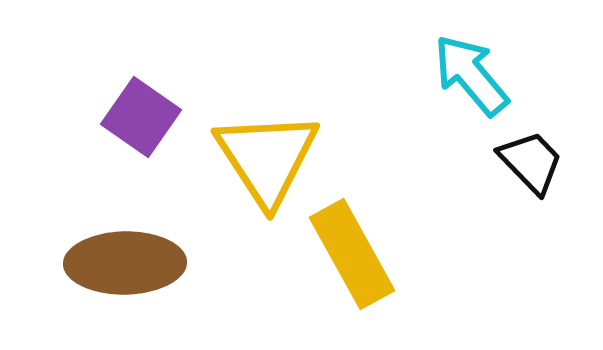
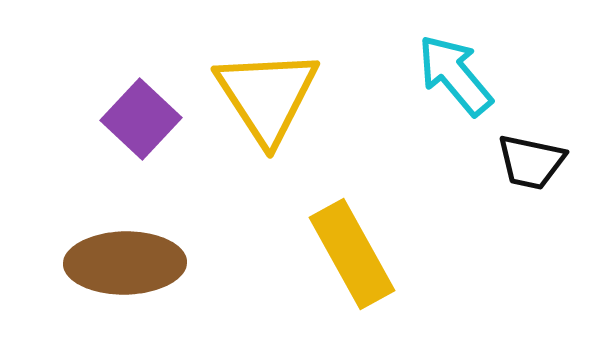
cyan arrow: moved 16 px left
purple square: moved 2 px down; rotated 8 degrees clockwise
yellow triangle: moved 62 px up
black trapezoid: rotated 146 degrees clockwise
